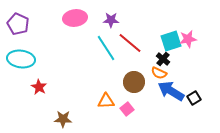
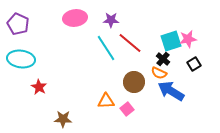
black square: moved 34 px up
